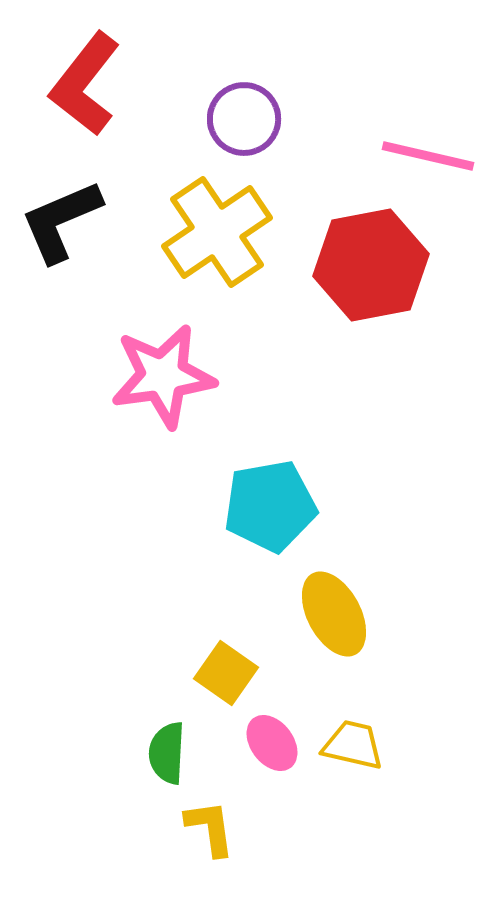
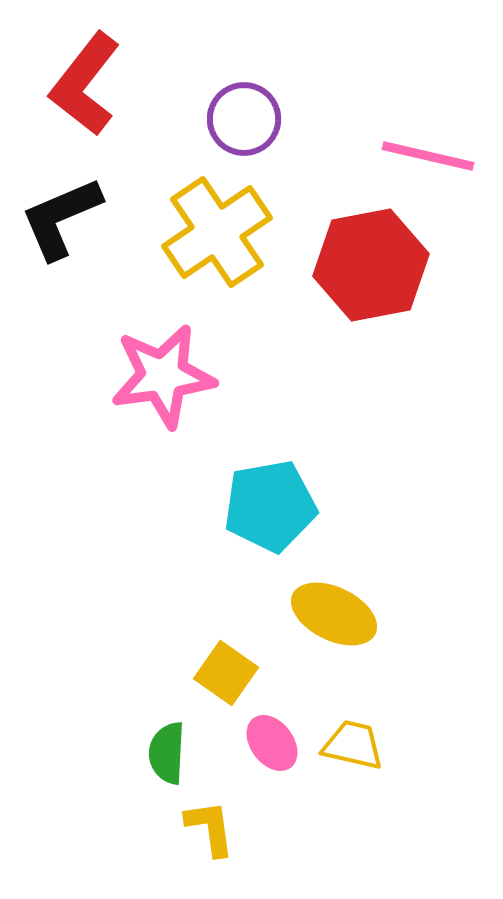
black L-shape: moved 3 px up
yellow ellipse: rotated 36 degrees counterclockwise
